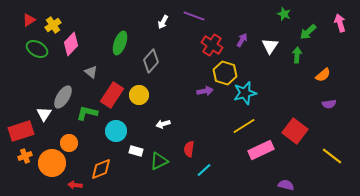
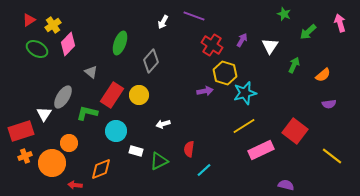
pink diamond at (71, 44): moved 3 px left
green arrow at (297, 55): moved 3 px left, 10 px down; rotated 21 degrees clockwise
